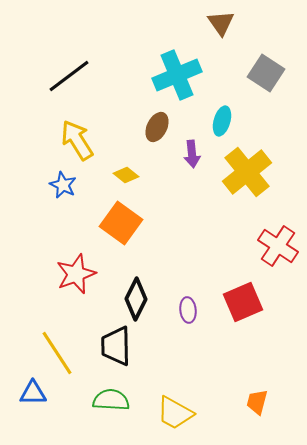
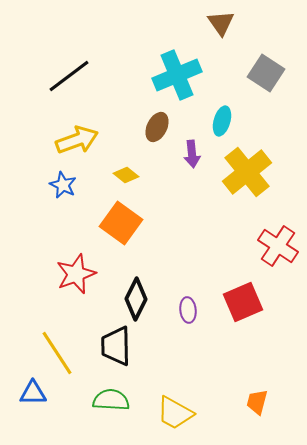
yellow arrow: rotated 102 degrees clockwise
